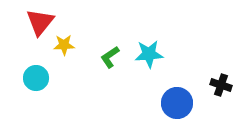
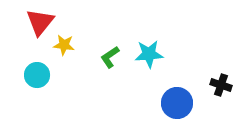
yellow star: rotated 10 degrees clockwise
cyan circle: moved 1 px right, 3 px up
